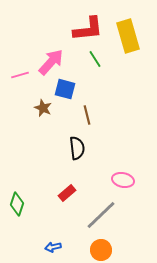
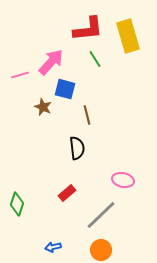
brown star: moved 1 px up
